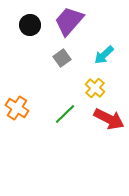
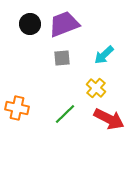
purple trapezoid: moved 5 px left, 3 px down; rotated 28 degrees clockwise
black circle: moved 1 px up
gray square: rotated 30 degrees clockwise
yellow cross: moved 1 px right
orange cross: rotated 20 degrees counterclockwise
